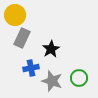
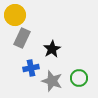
black star: moved 1 px right
